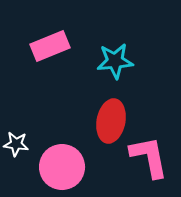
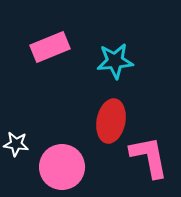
pink rectangle: moved 1 px down
